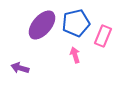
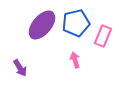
pink arrow: moved 5 px down
purple arrow: rotated 138 degrees counterclockwise
